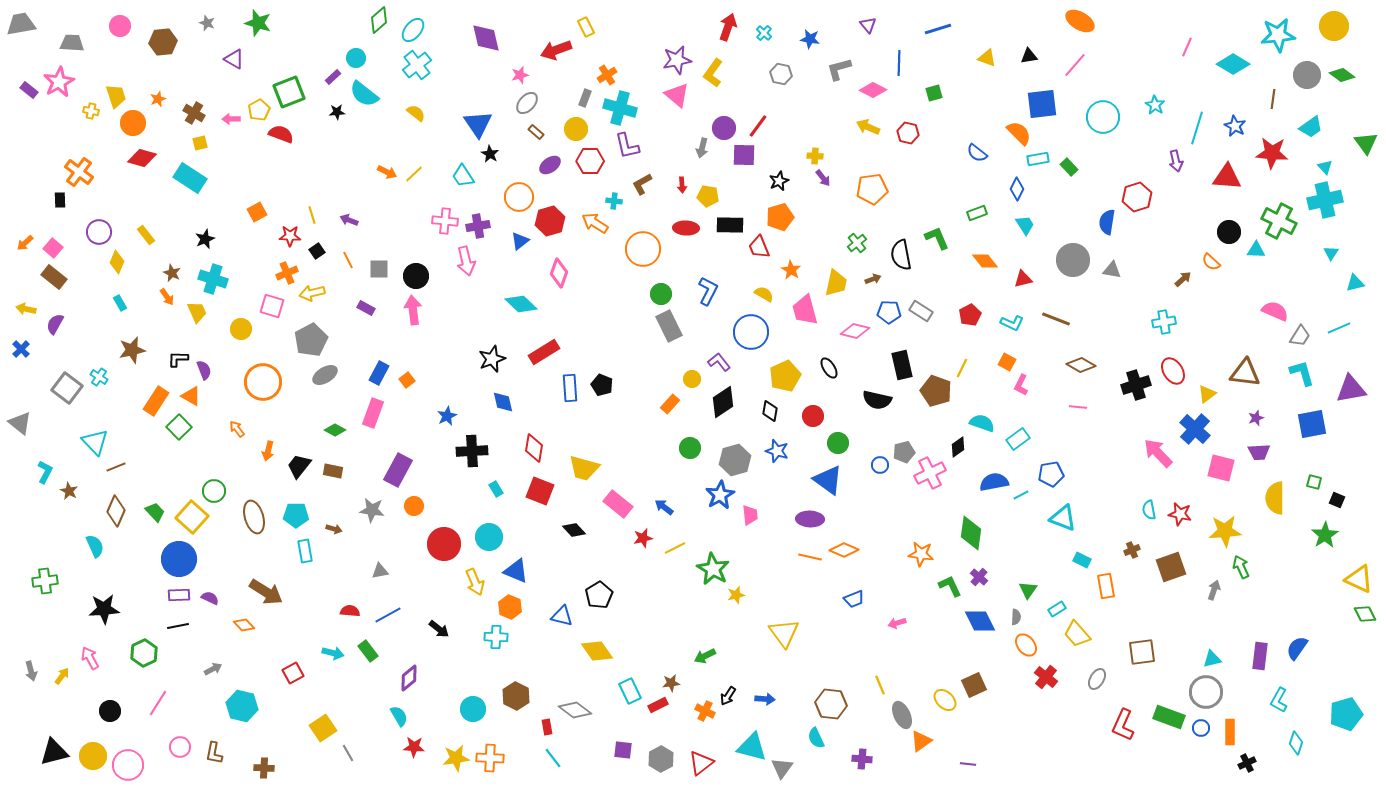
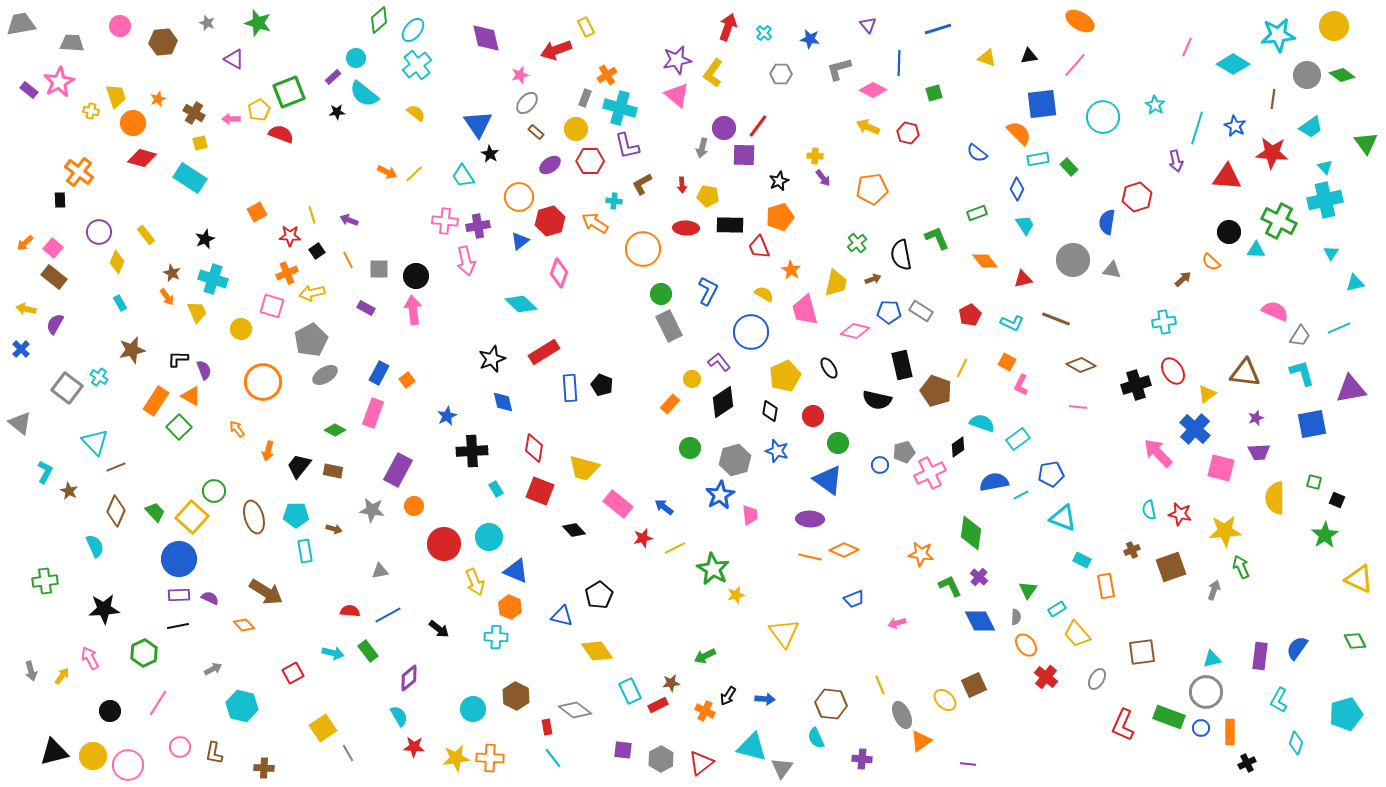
gray hexagon at (781, 74): rotated 10 degrees counterclockwise
green diamond at (1365, 614): moved 10 px left, 27 px down
